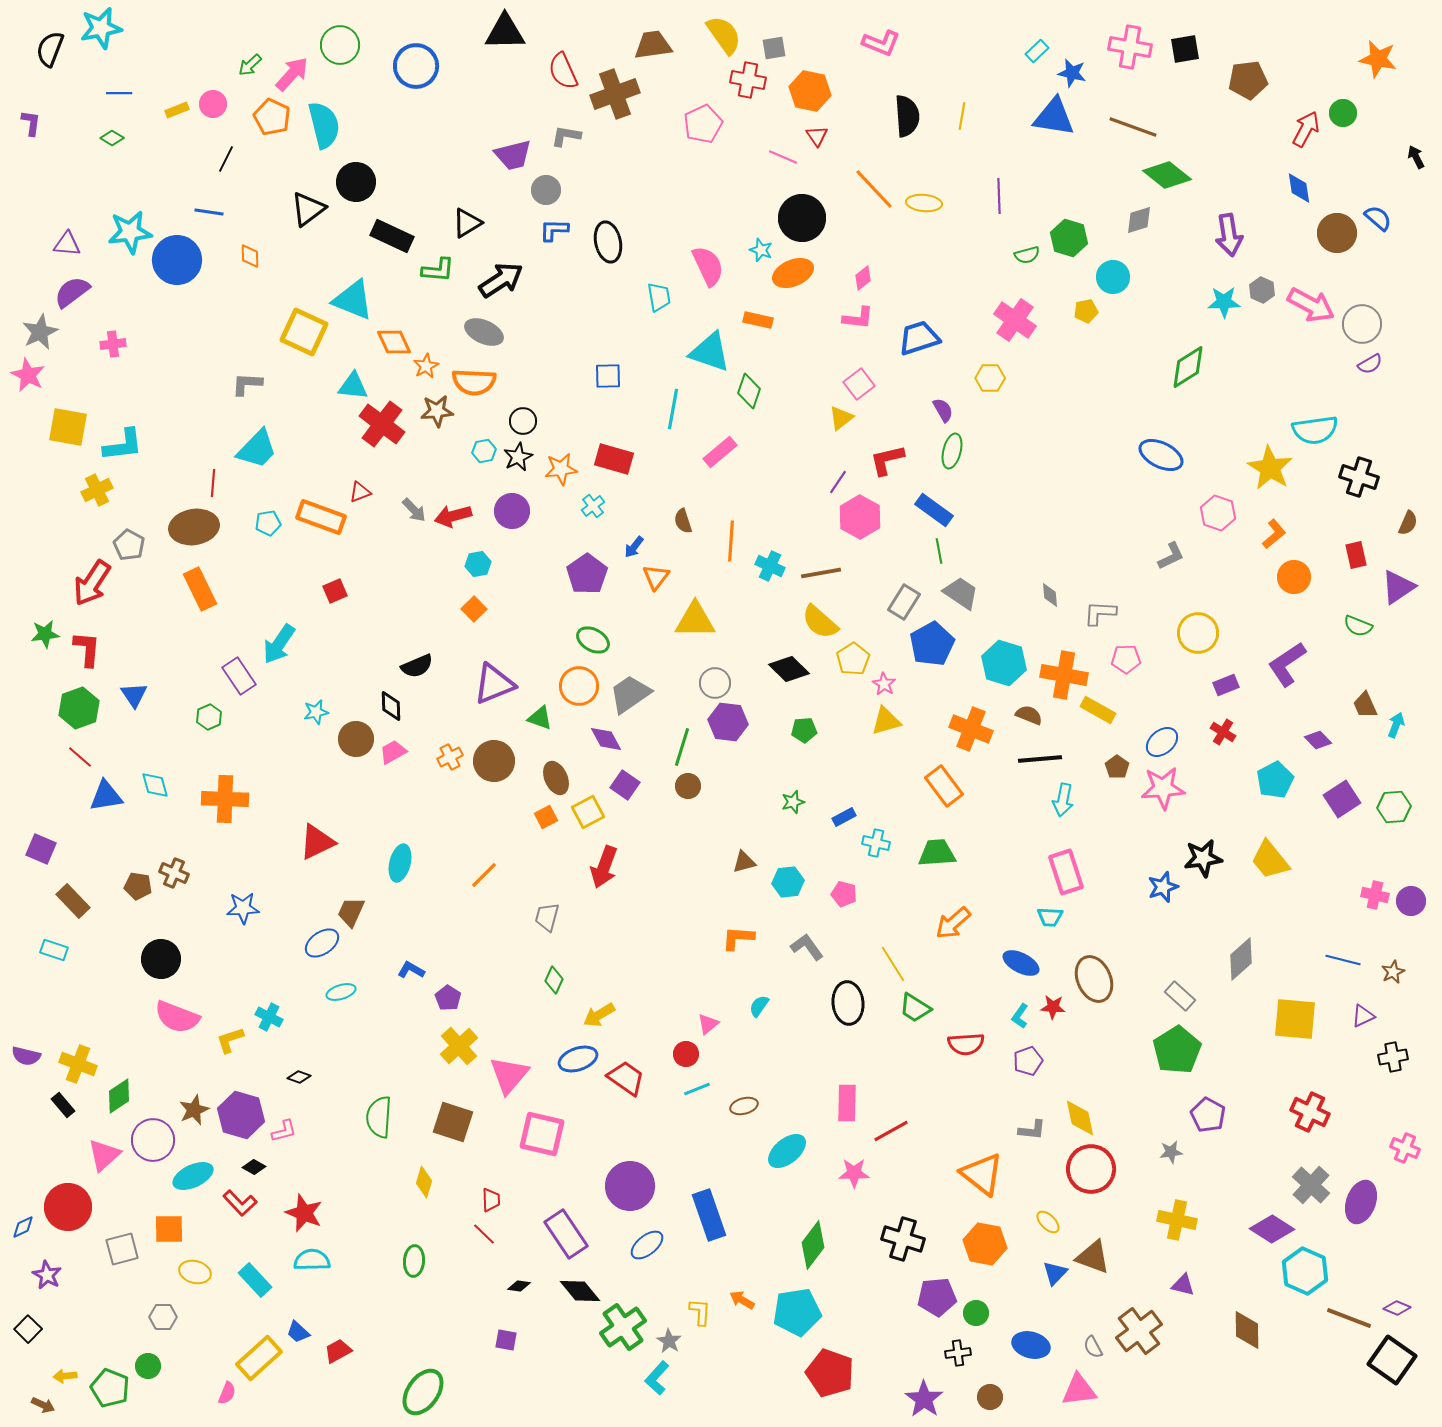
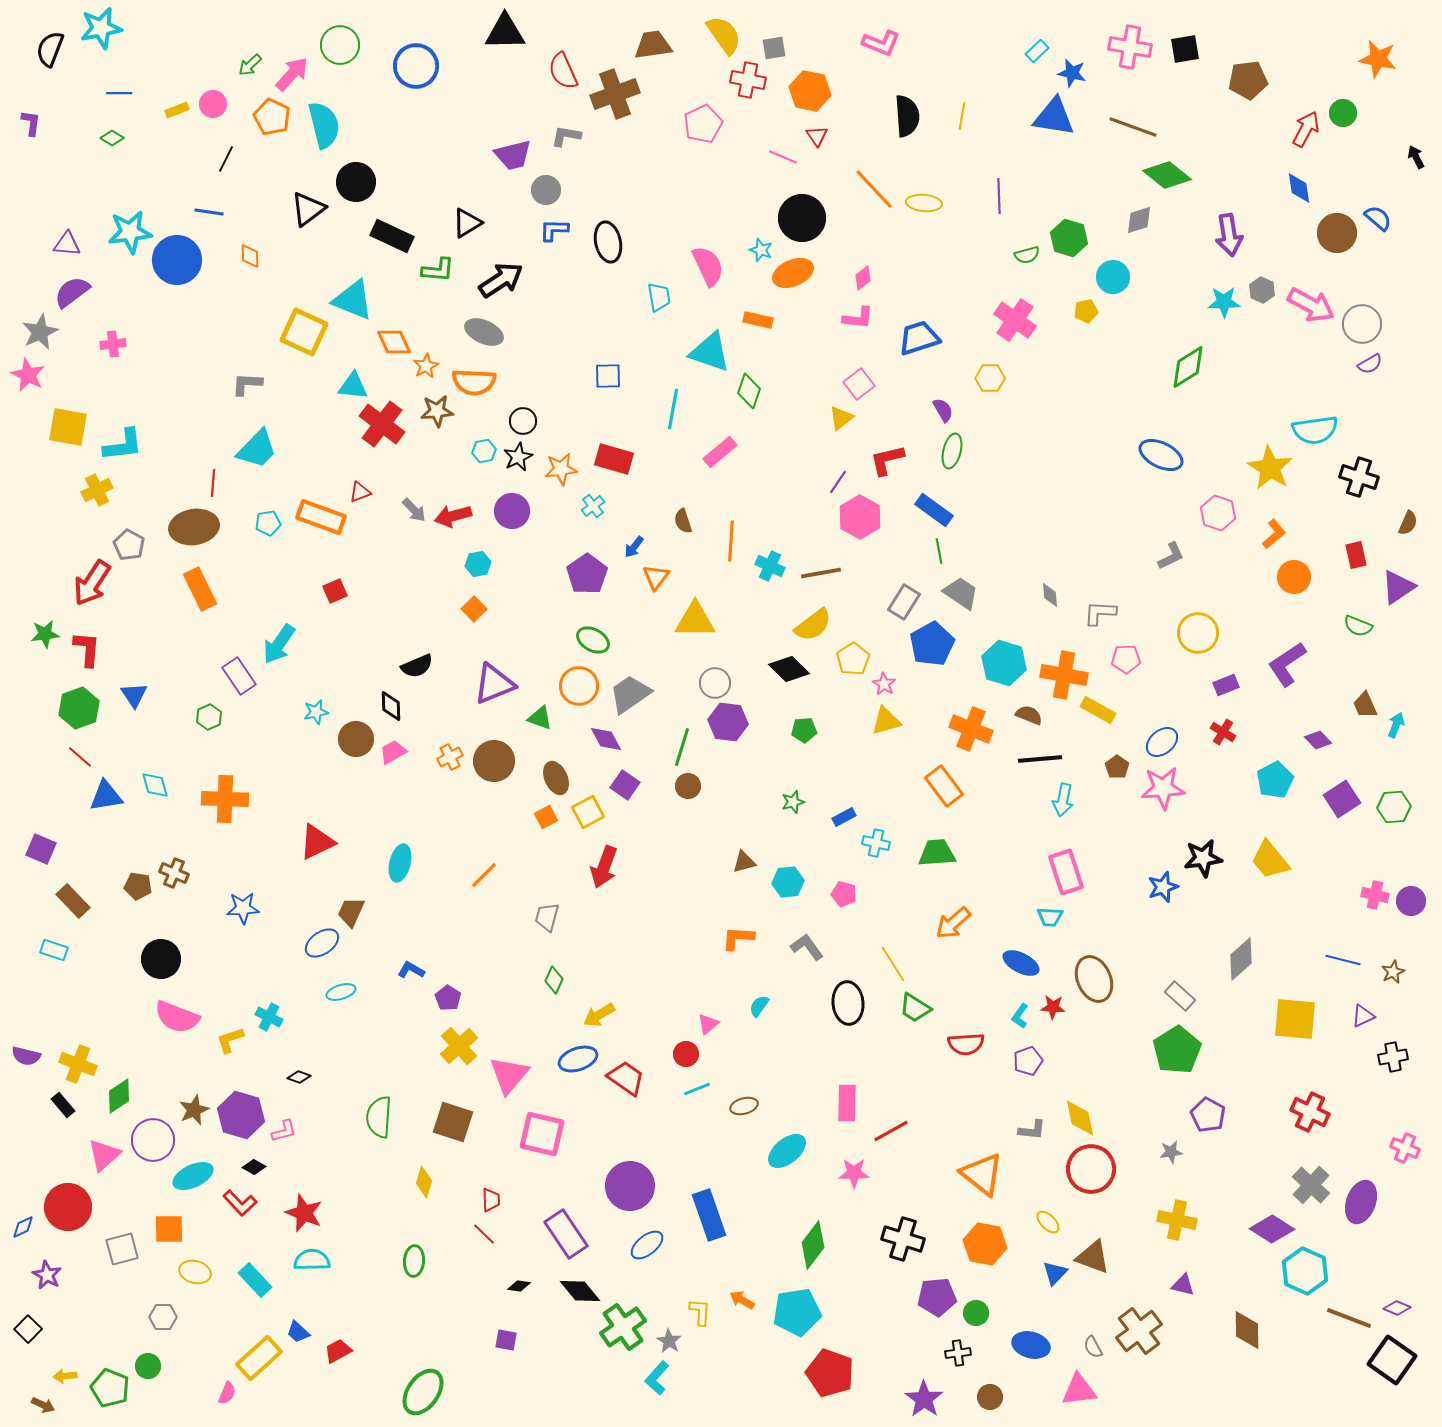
yellow semicircle at (820, 622): moved 7 px left, 3 px down; rotated 78 degrees counterclockwise
